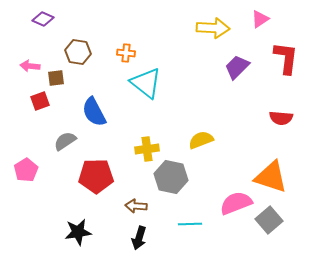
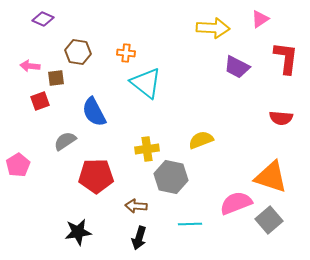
purple trapezoid: rotated 108 degrees counterclockwise
pink pentagon: moved 8 px left, 5 px up
